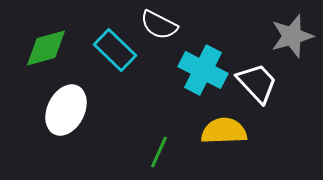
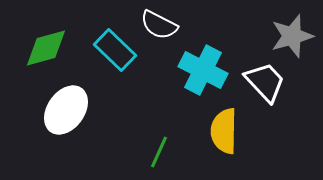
white trapezoid: moved 8 px right, 1 px up
white ellipse: rotated 9 degrees clockwise
yellow semicircle: rotated 87 degrees counterclockwise
